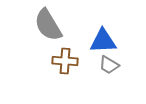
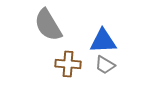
brown cross: moved 3 px right, 3 px down
gray trapezoid: moved 4 px left
